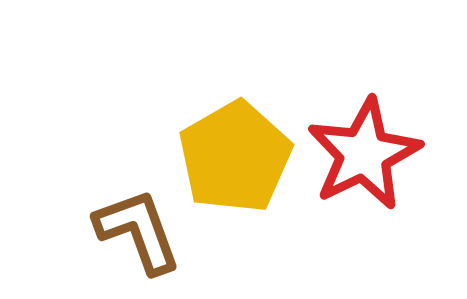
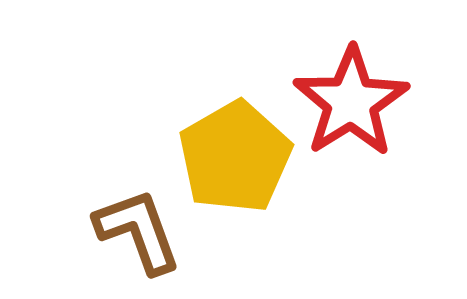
red star: moved 13 px left, 52 px up; rotated 6 degrees counterclockwise
